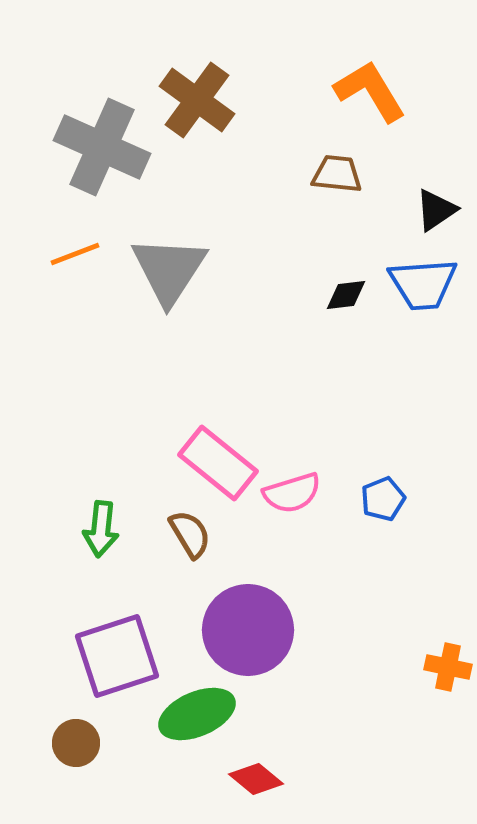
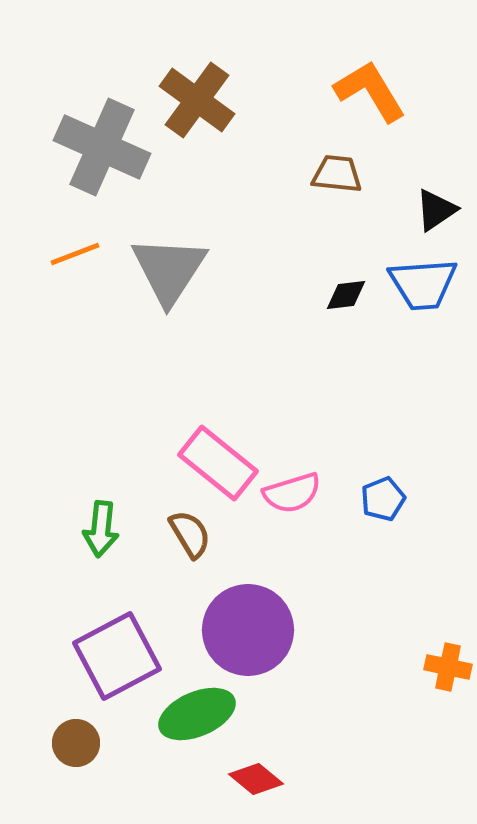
purple square: rotated 10 degrees counterclockwise
